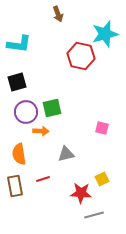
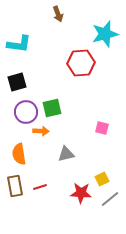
red hexagon: moved 7 px down; rotated 16 degrees counterclockwise
red line: moved 3 px left, 8 px down
gray line: moved 16 px right, 16 px up; rotated 24 degrees counterclockwise
